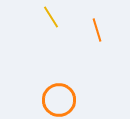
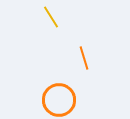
orange line: moved 13 px left, 28 px down
